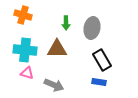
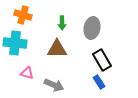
green arrow: moved 4 px left
cyan cross: moved 10 px left, 7 px up
blue rectangle: rotated 48 degrees clockwise
